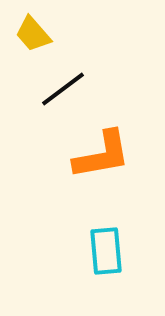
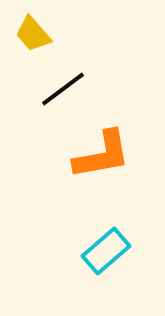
cyan rectangle: rotated 54 degrees clockwise
